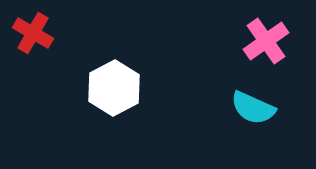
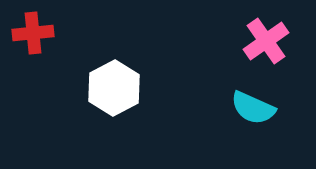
red cross: rotated 36 degrees counterclockwise
